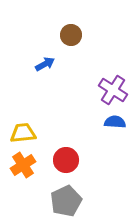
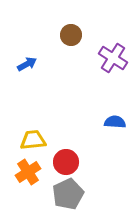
blue arrow: moved 18 px left
purple cross: moved 32 px up
yellow trapezoid: moved 10 px right, 7 px down
red circle: moved 2 px down
orange cross: moved 5 px right, 7 px down
gray pentagon: moved 2 px right, 7 px up
